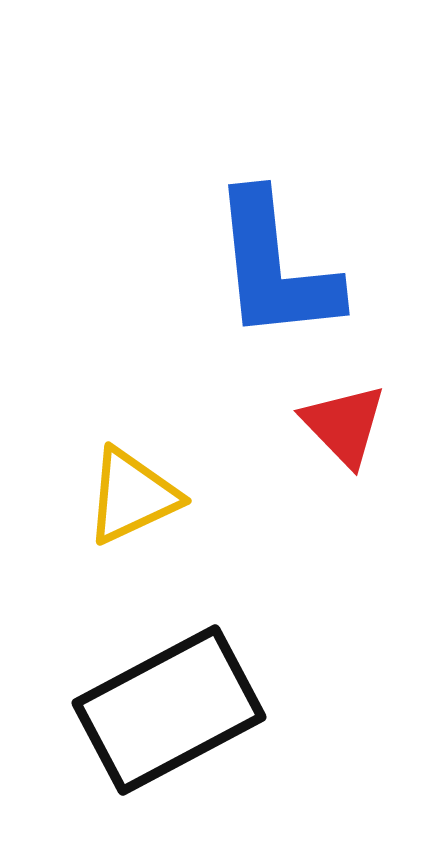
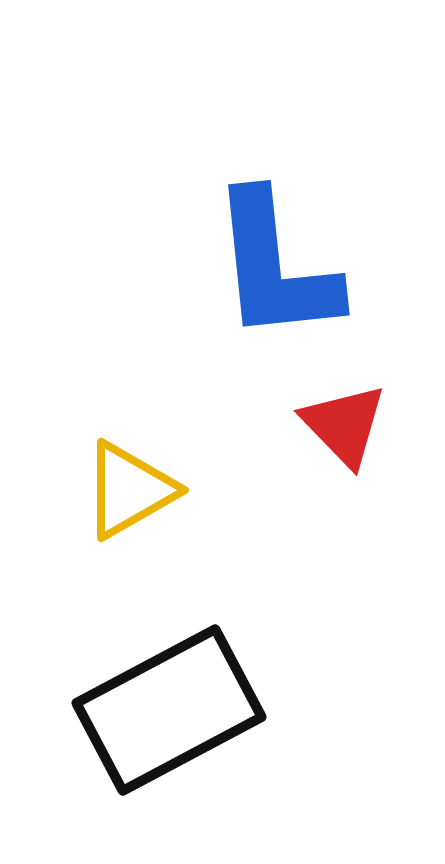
yellow triangle: moved 3 px left, 6 px up; rotated 5 degrees counterclockwise
